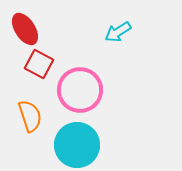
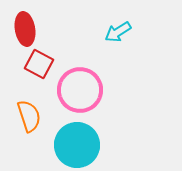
red ellipse: rotated 24 degrees clockwise
orange semicircle: moved 1 px left
